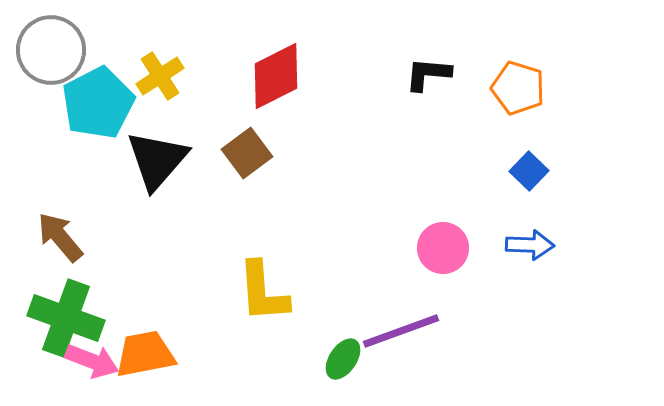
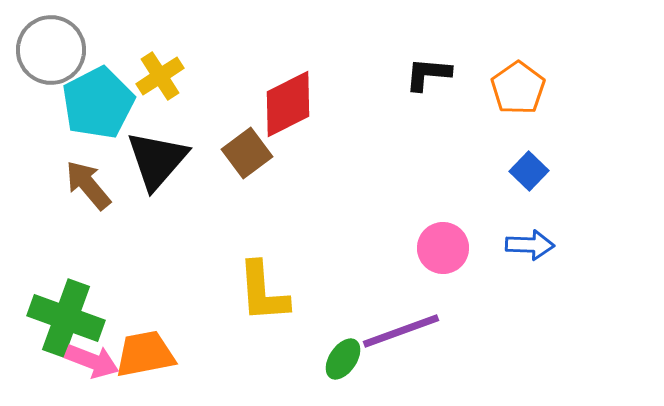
red diamond: moved 12 px right, 28 px down
orange pentagon: rotated 20 degrees clockwise
brown arrow: moved 28 px right, 52 px up
